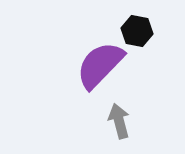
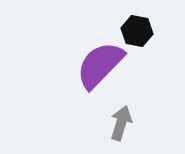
gray arrow: moved 2 px right, 2 px down; rotated 32 degrees clockwise
